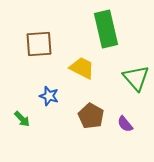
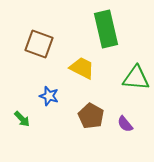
brown square: rotated 24 degrees clockwise
green triangle: rotated 44 degrees counterclockwise
